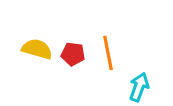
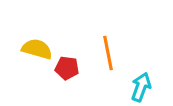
red pentagon: moved 6 px left, 14 px down
cyan arrow: moved 2 px right
